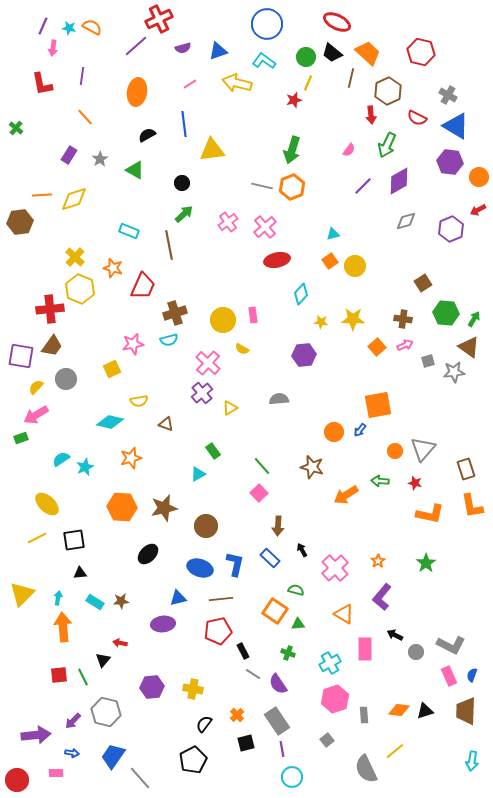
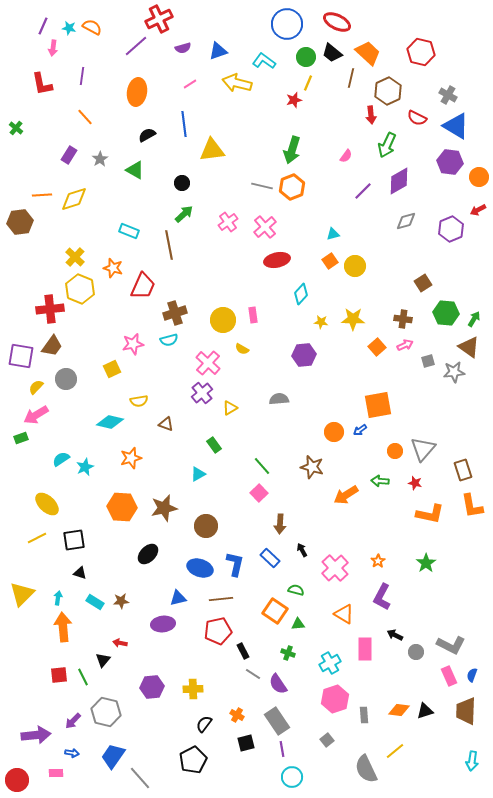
blue circle at (267, 24): moved 20 px right
pink semicircle at (349, 150): moved 3 px left, 6 px down
purple line at (363, 186): moved 5 px down
blue arrow at (360, 430): rotated 16 degrees clockwise
green rectangle at (213, 451): moved 1 px right, 6 px up
brown rectangle at (466, 469): moved 3 px left, 1 px down
brown arrow at (278, 526): moved 2 px right, 2 px up
black triangle at (80, 573): rotated 24 degrees clockwise
purple L-shape at (382, 597): rotated 12 degrees counterclockwise
yellow cross at (193, 689): rotated 12 degrees counterclockwise
orange cross at (237, 715): rotated 16 degrees counterclockwise
